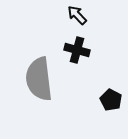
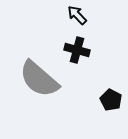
gray semicircle: rotated 42 degrees counterclockwise
